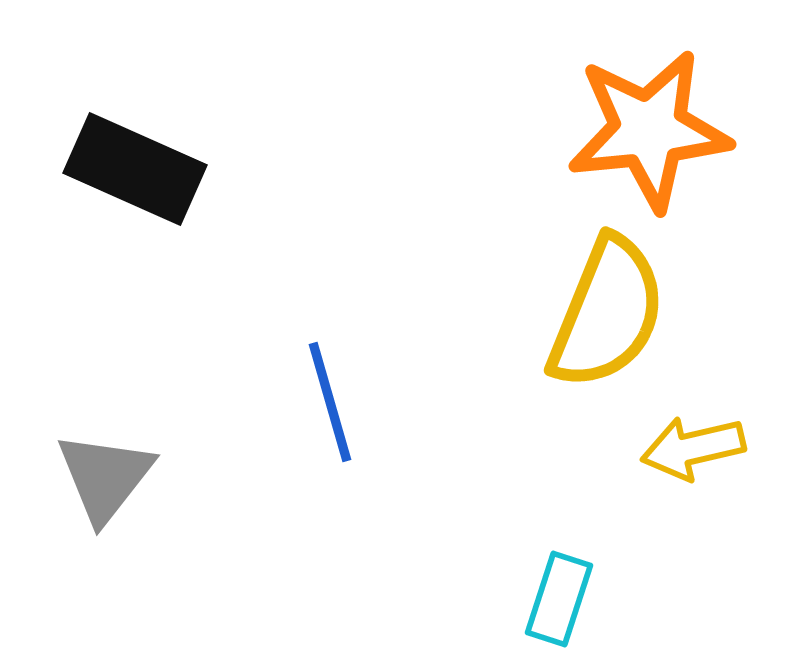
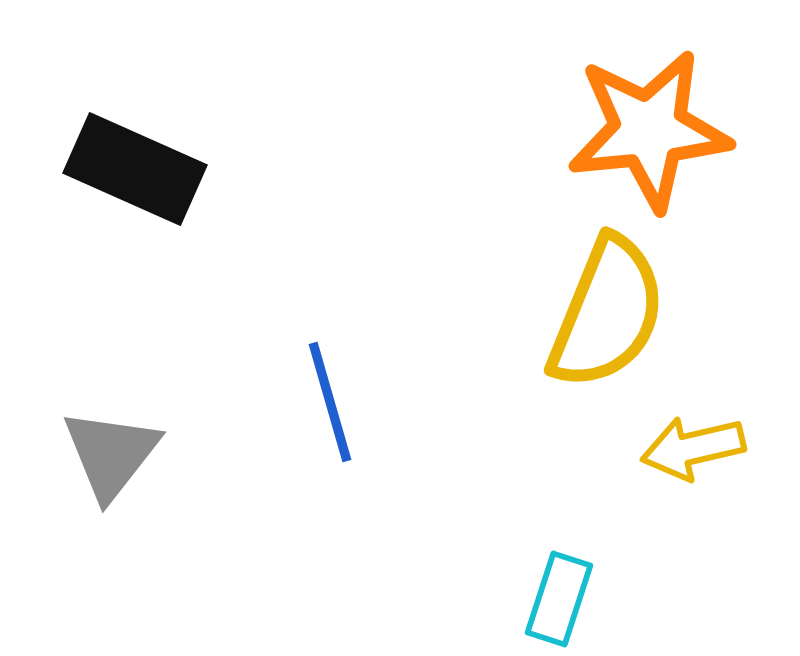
gray triangle: moved 6 px right, 23 px up
